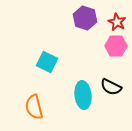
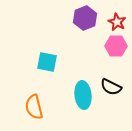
purple hexagon: rotated 20 degrees clockwise
cyan square: rotated 15 degrees counterclockwise
